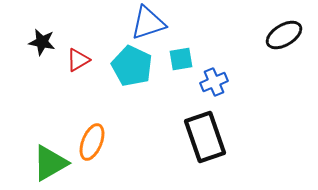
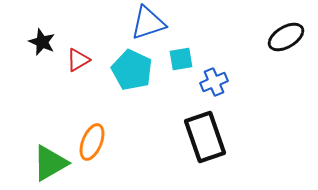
black ellipse: moved 2 px right, 2 px down
black star: rotated 12 degrees clockwise
cyan pentagon: moved 4 px down
